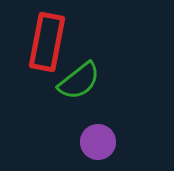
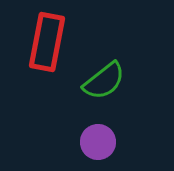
green semicircle: moved 25 px right
